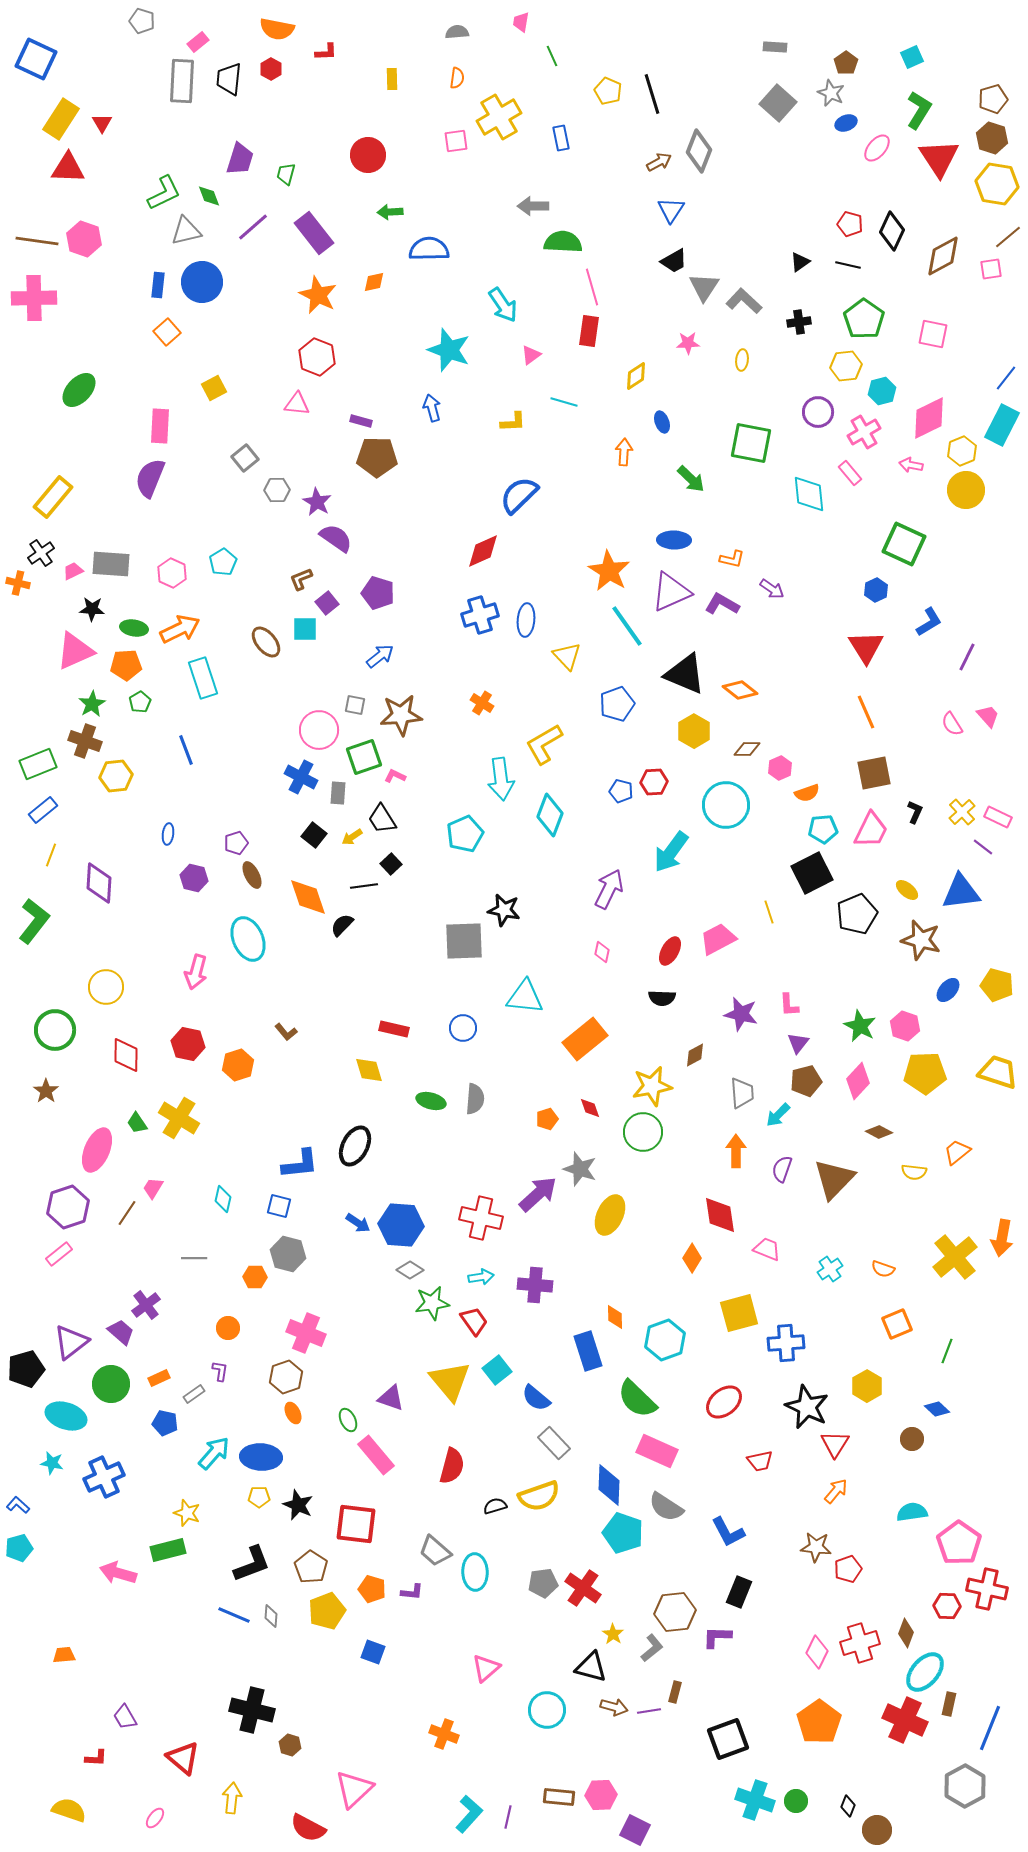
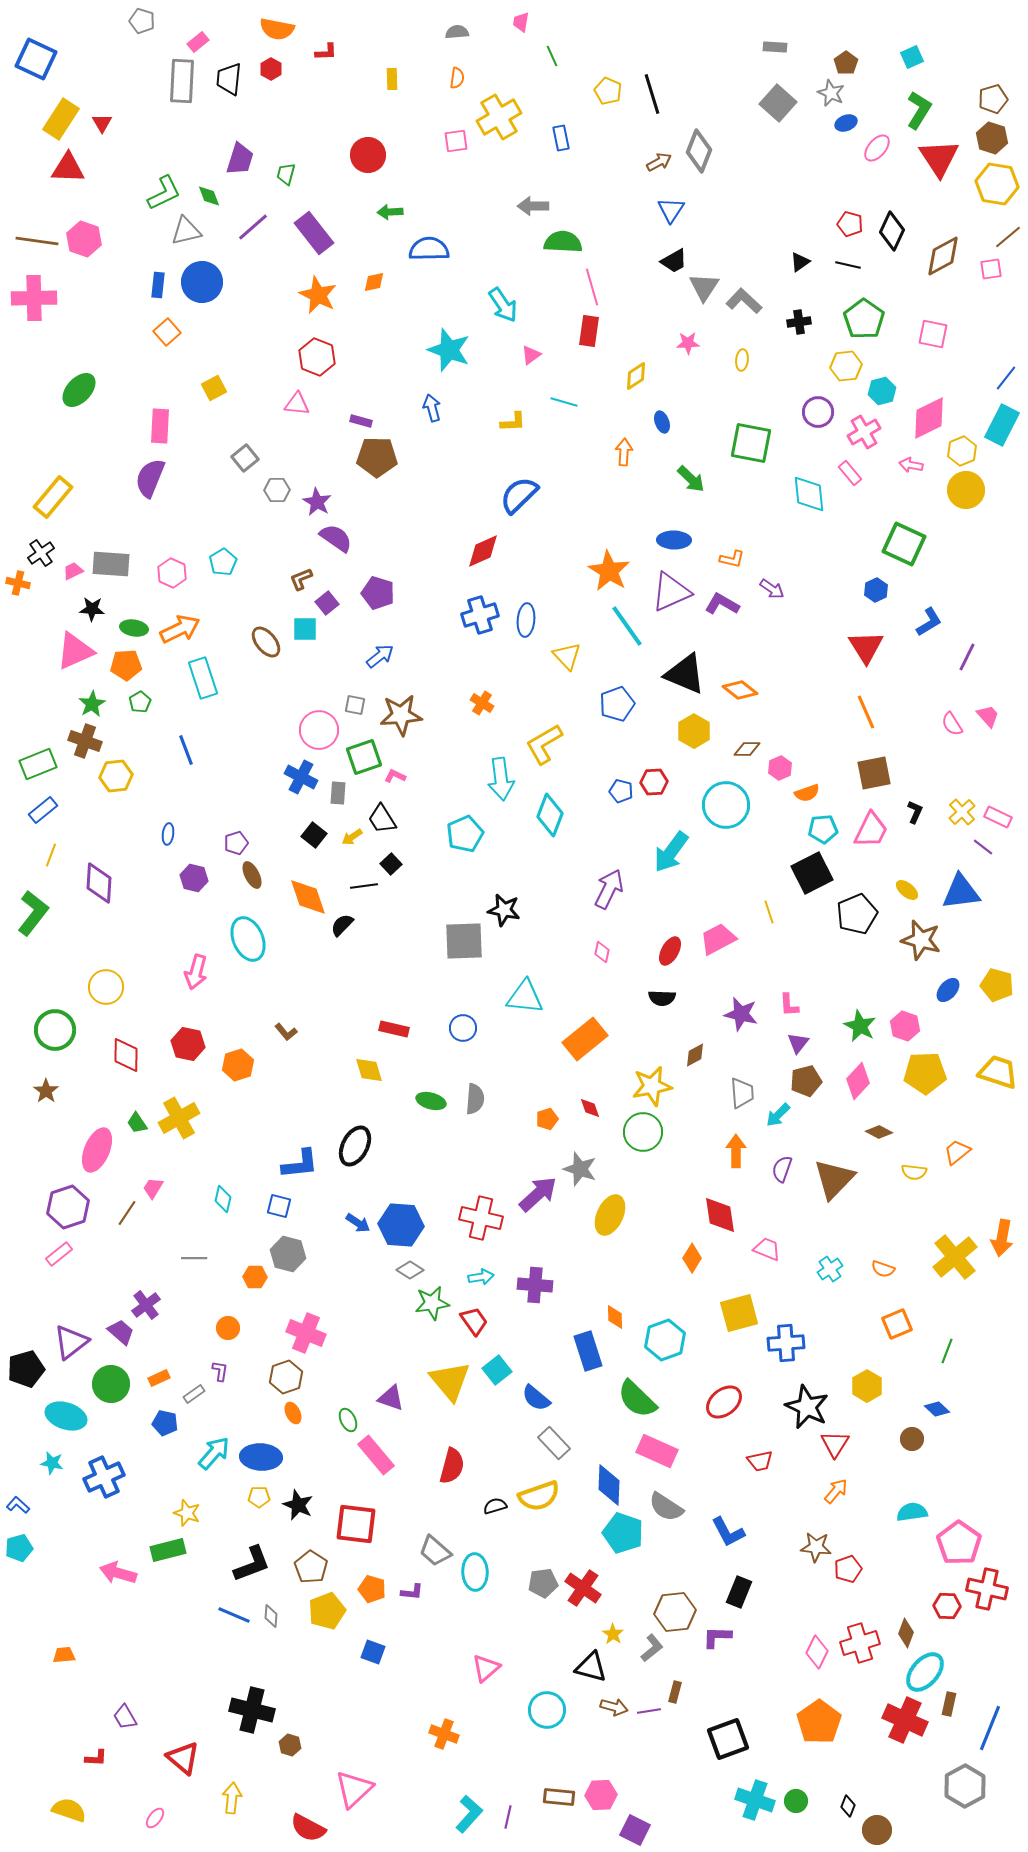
green L-shape at (34, 921): moved 1 px left, 8 px up
yellow cross at (179, 1118): rotated 30 degrees clockwise
